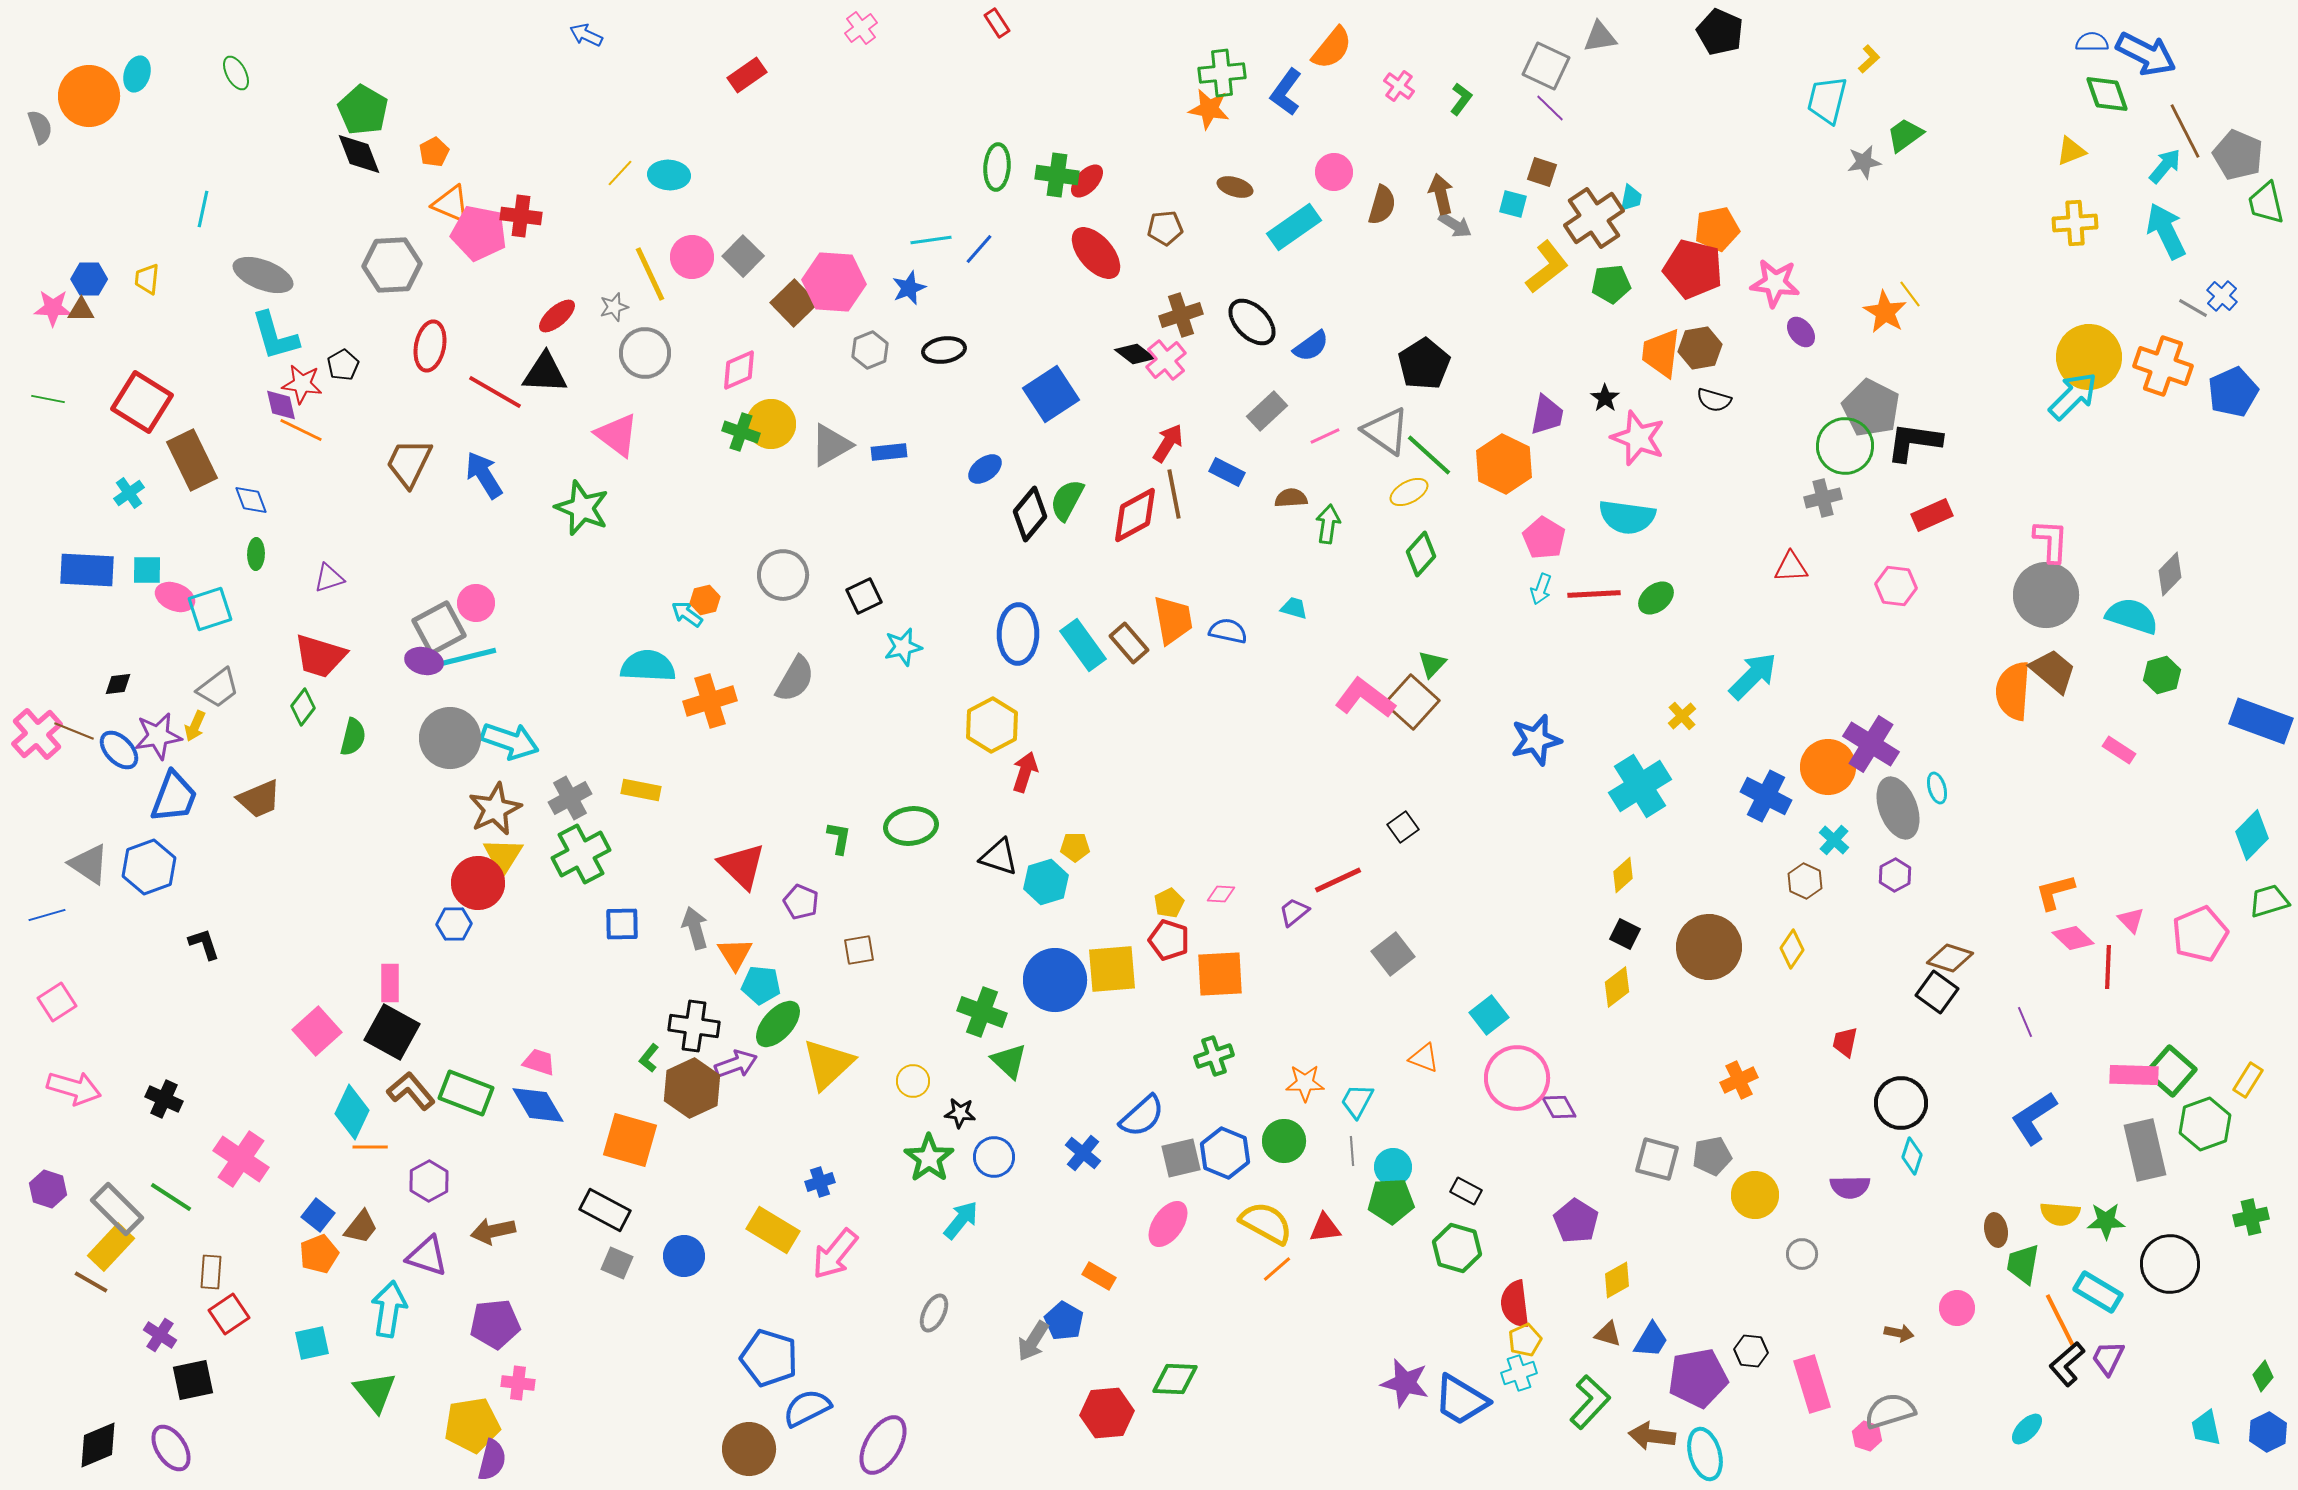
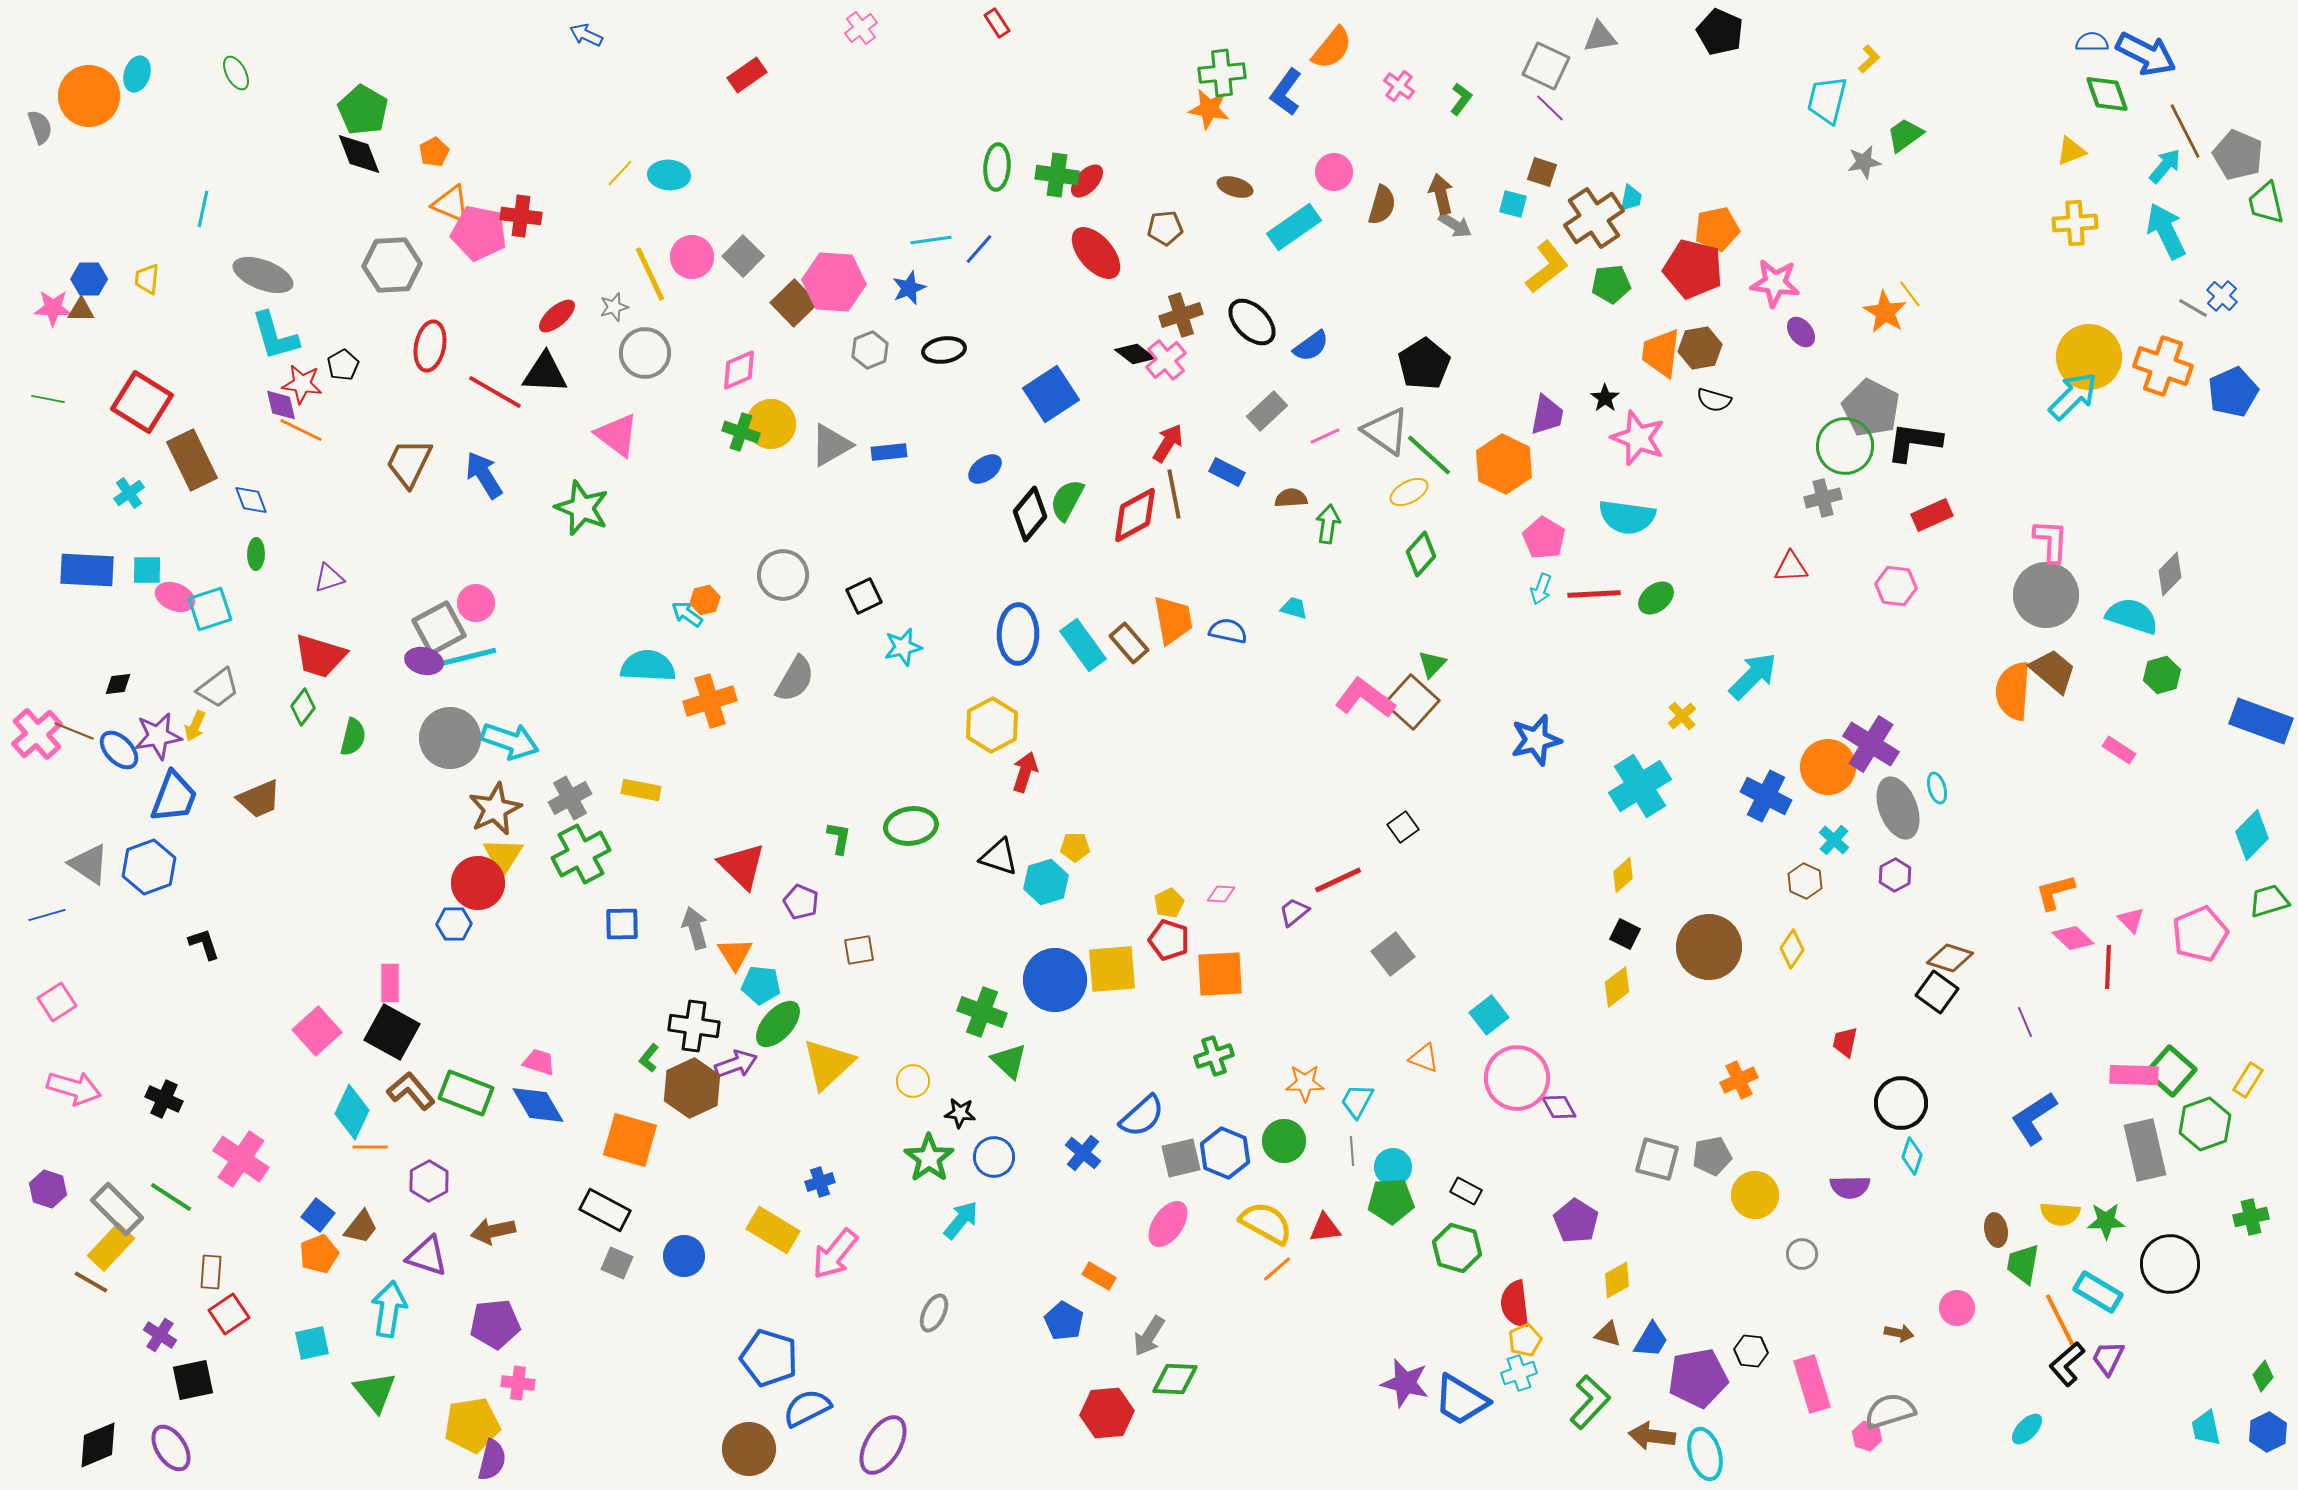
gray arrow at (1033, 1341): moved 116 px right, 5 px up
